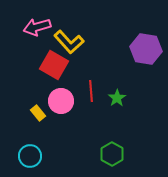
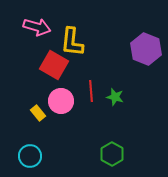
pink arrow: rotated 148 degrees counterclockwise
yellow L-shape: moved 3 px right; rotated 48 degrees clockwise
purple hexagon: rotated 12 degrees clockwise
green star: moved 2 px left, 1 px up; rotated 24 degrees counterclockwise
